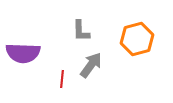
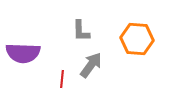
orange hexagon: rotated 20 degrees clockwise
